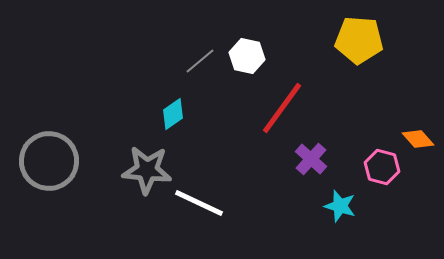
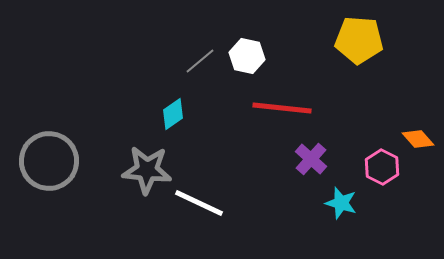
red line: rotated 60 degrees clockwise
pink hexagon: rotated 12 degrees clockwise
cyan star: moved 1 px right, 3 px up
